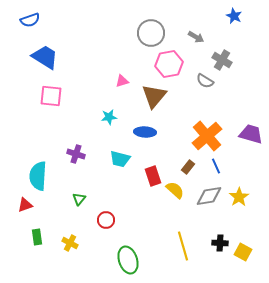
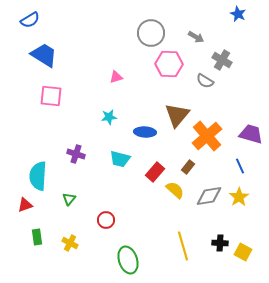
blue star: moved 4 px right, 2 px up
blue semicircle: rotated 12 degrees counterclockwise
blue trapezoid: moved 1 px left, 2 px up
pink hexagon: rotated 12 degrees clockwise
pink triangle: moved 6 px left, 4 px up
brown triangle: moved 23 px right, 19 px down
blue line: moved 24 px right
red rectangle: moved 2 px right, 4 px up; rotated 60 degrees clockwise
green triangle: moved 10 px left
